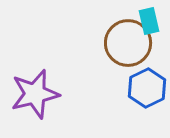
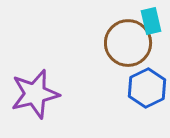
cyan rectangle: moved 2 px right
